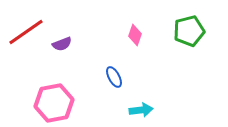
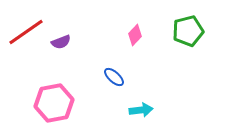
green pentagon: moved 1 px left
pink diamond: rotated 25 degrees clockwise
purple semicircle: moved 1 px left, 2 px up
blue ellipse: rotated 20 degrees counterclockwise
